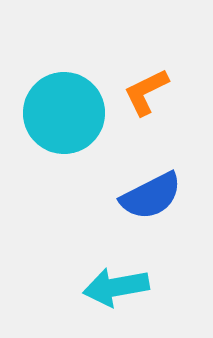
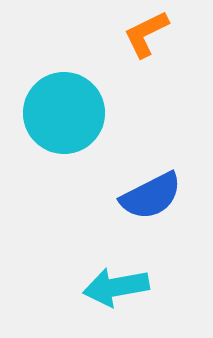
orange L-shape: moved 58 px up
